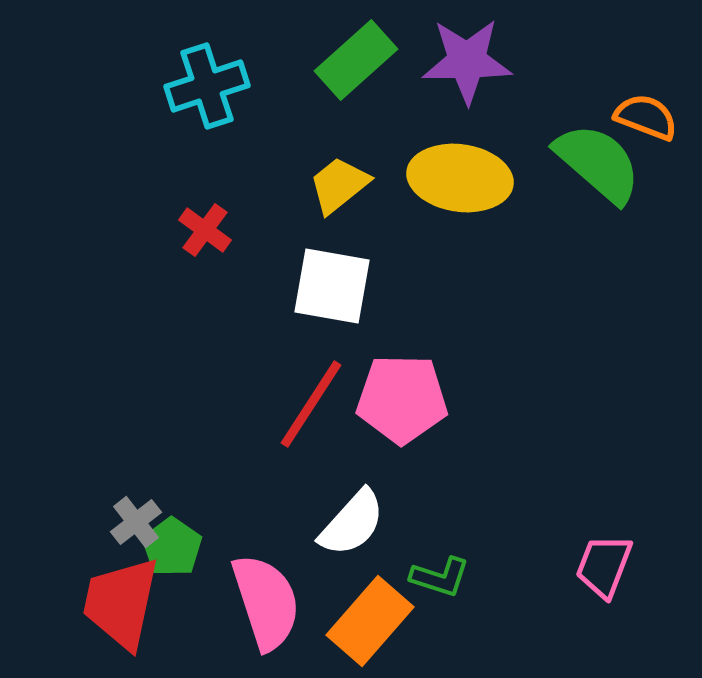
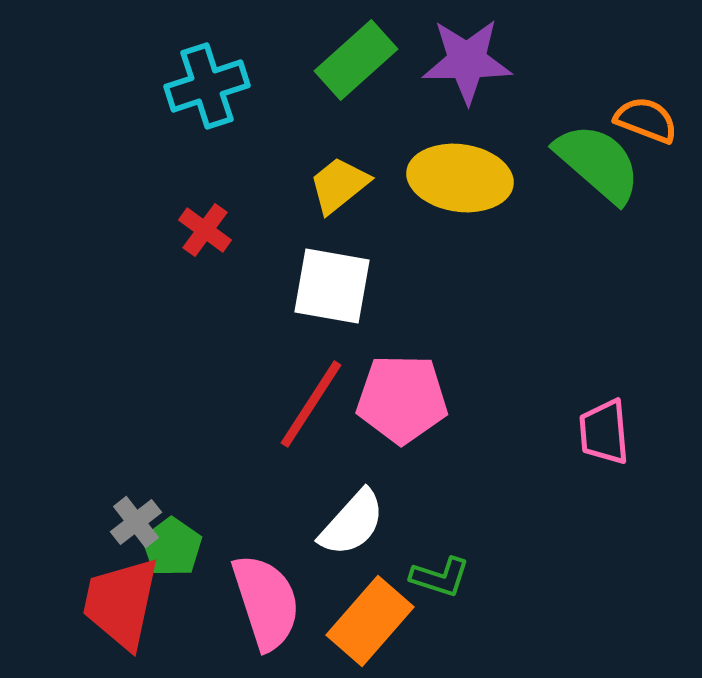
orange semicircle: moved 3 px down
pink trapezoid: moved 134 px up; rotated 26 degrees counterclockwise
